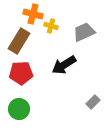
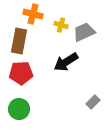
yellow cross: moved 10 px right, 1 px up
brown rectangle: rotated 20 degrees counterclockwise
black arrow: moved 2 px right, 3 px up
